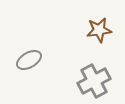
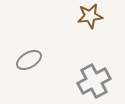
brown star: moved 9 px left, 14 px up
